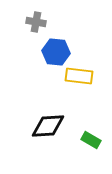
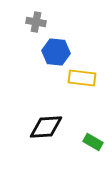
yellow rectangle: moved 3 px right, 2 px down
black diamond: moved 2 px left, 1 px down
green rectangle: moved 2 px right, 2 px down
